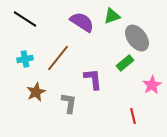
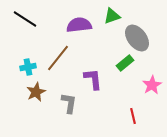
purple semicircle: moved 3 px left, 3 px down; rotated 40 degrees counterclockwise
cyan cross: moved 3 px right, 8 px down
